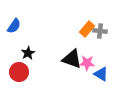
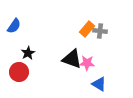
blue triangle: moved 2 px left, 10 px down
